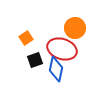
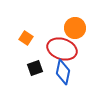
orange square: rotated 24 degrees counterclockwise
black square: moved 8 px down
blue diamond: moved 7 px right, 3 px down
